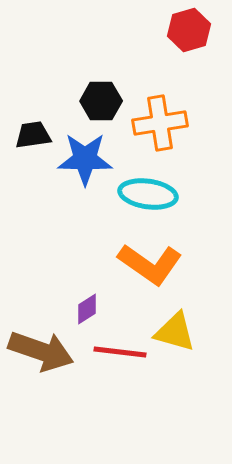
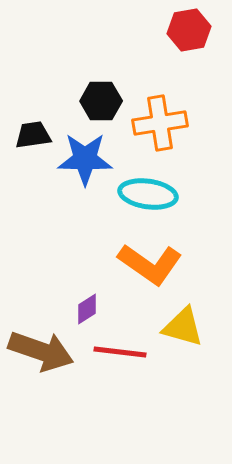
red hexagon: rotated 6 degrees clockwise
yellow triangle: moved 8 px right, 5 px up
